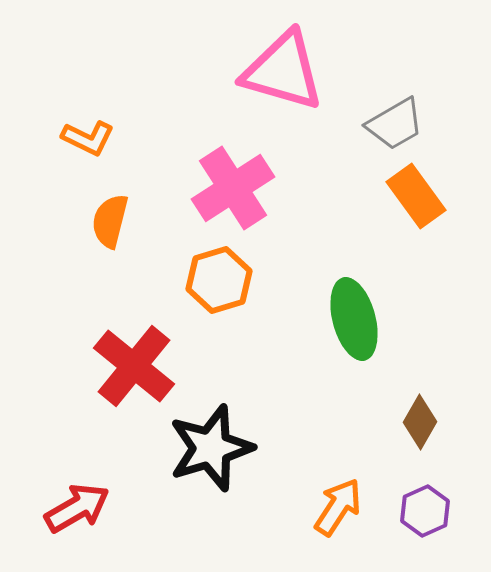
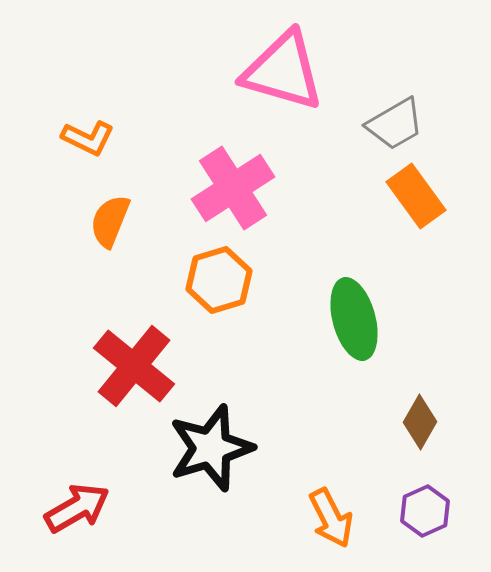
orange semicircle: rotated 8 degrees clockwise
orange arrow: moved 7 px left, 11 px down; rotated 120 degrees clockwise
